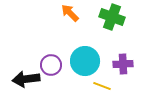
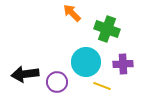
orange arrow: moved 2 px right
green cross: moved 5 px left, 12 px down
cyan circle: moved 1 px right, 1 px down
purple circle: moved 6 px right, 17 px down
black arrow: moved 1 px left, 5 px up
